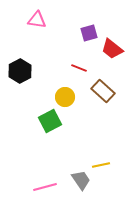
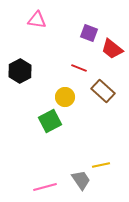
purple square: rotated 36 degrees clockwise
